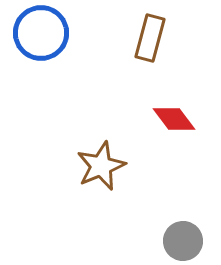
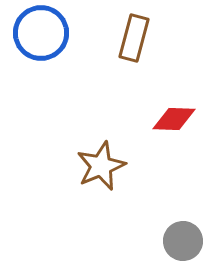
brown rectangle: moved 16 px left
red diamond: rotated 51 degrees counterclockwise
